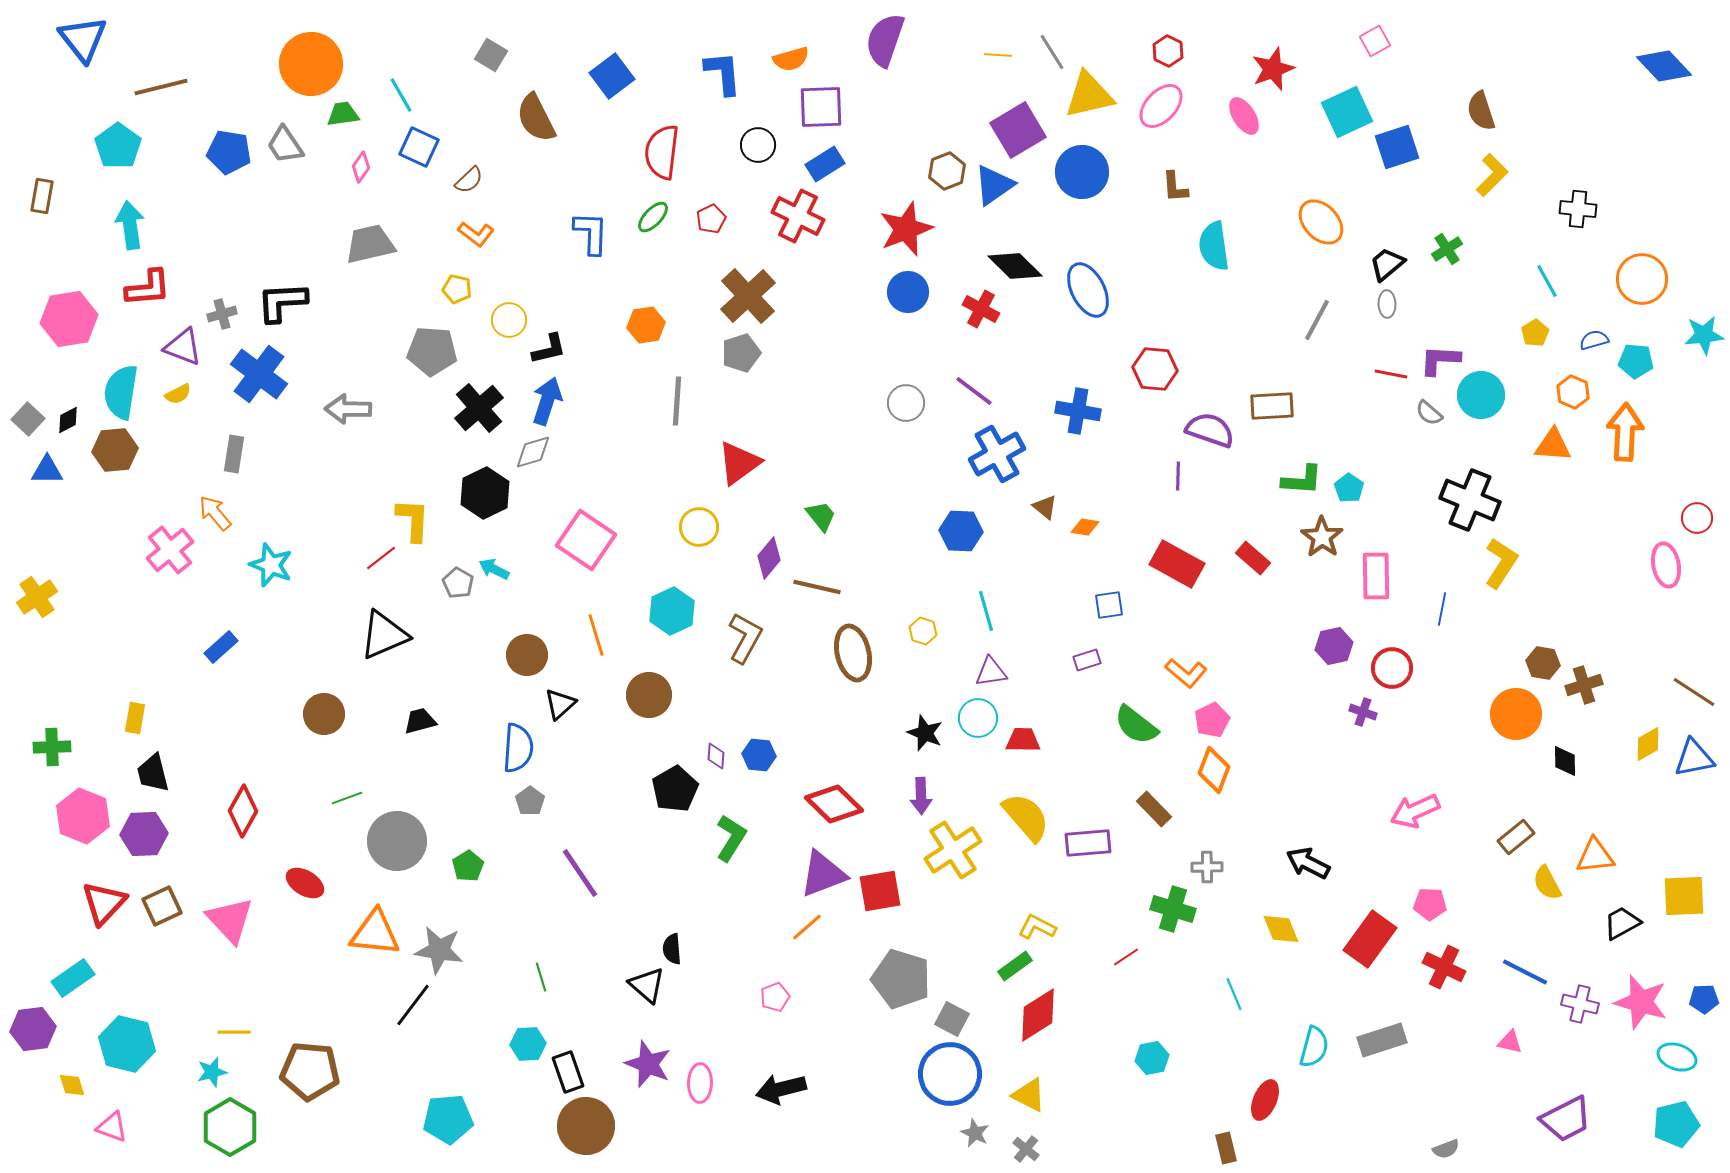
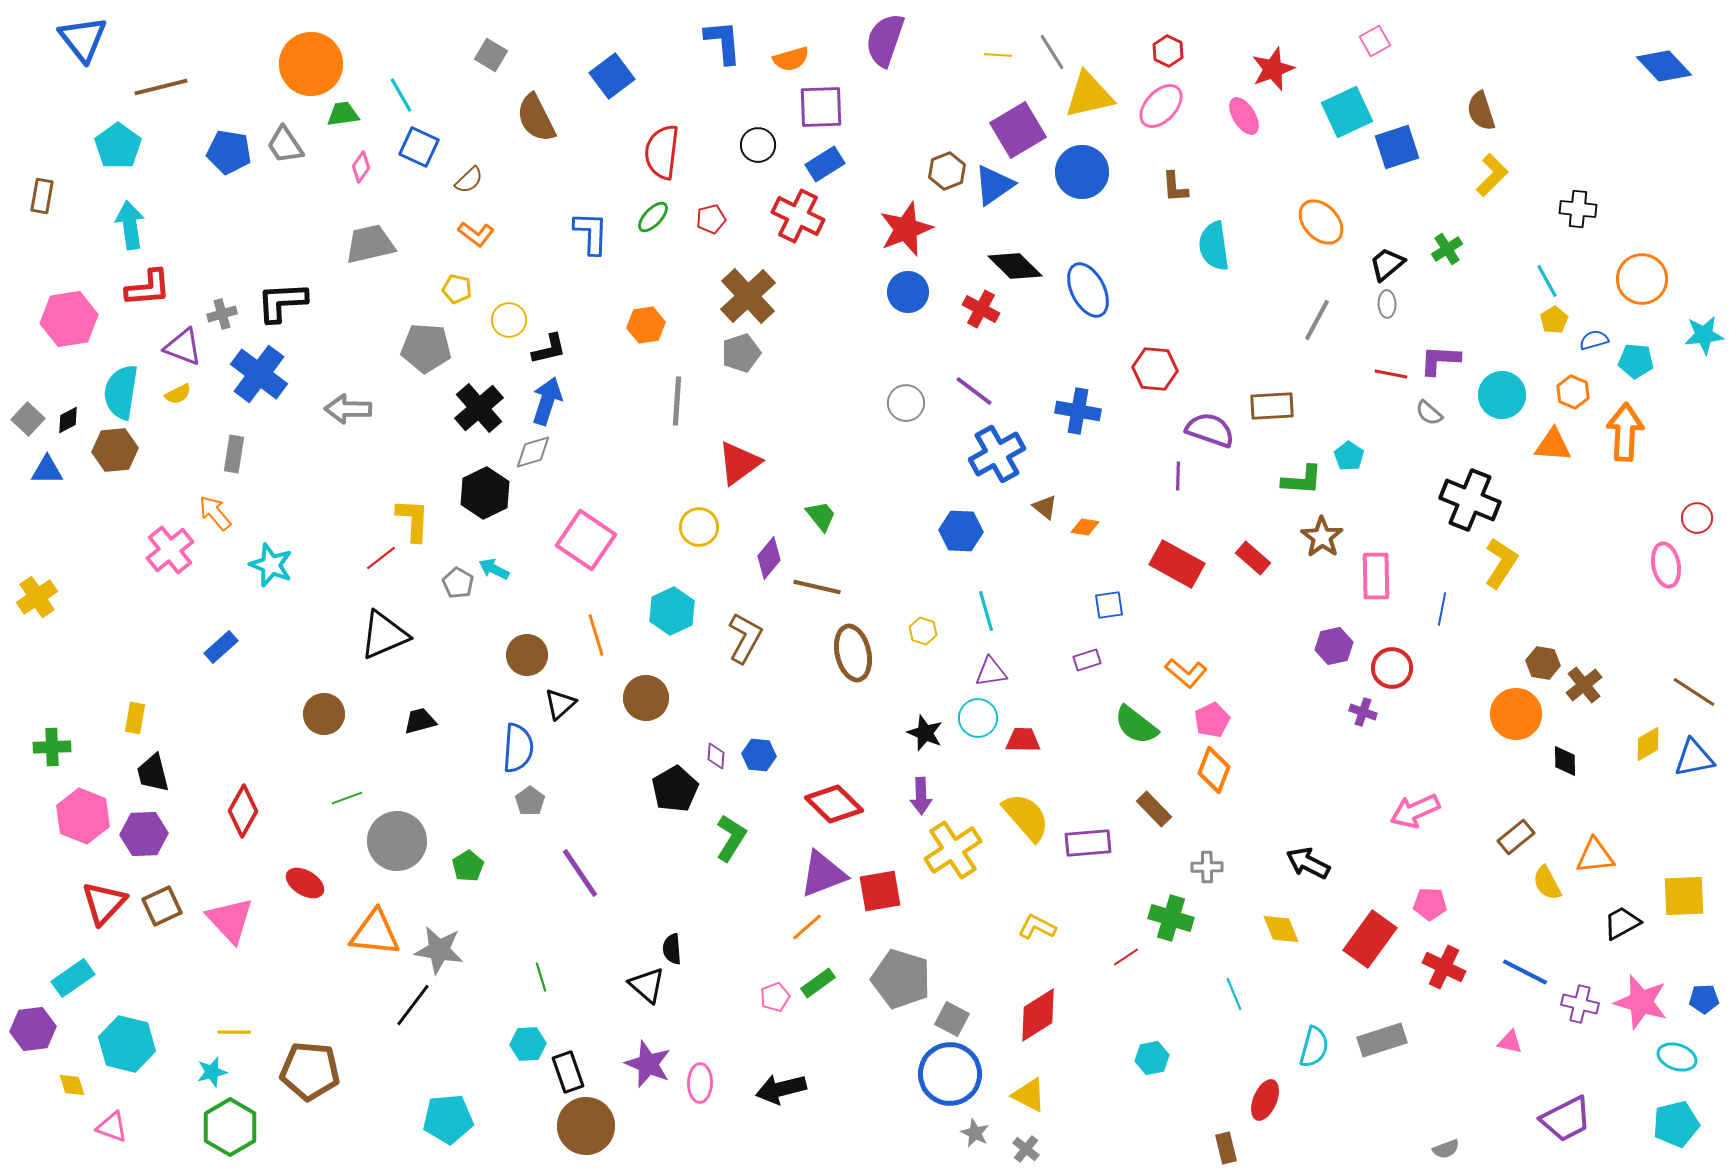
blue L-shape at (723, 73): moved 31 px up
red pentagon at (711, 219): rotated 12 degrees clockwise
yellow pentagon at (1535, 333): moved 19 px right, 13 px up
gray pentagon at (432, 351): moved 6 px left, 3 px up
cyan circle at (1481, 395): moved 21 px right
cyan pentagon at (1349, 488): moved 32 px up
brown cross at (1584, 685): rotated 21 degrees counterclockwise
brown circle at (649, 695): moved 3 px left, 3 px down
green cross at (1173, 909): moved 2 px left, 9 px down
green rectangle at (1015, 966): moved 197 px left, 17 px down
